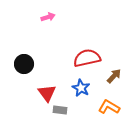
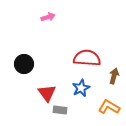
red semicircle: rotated 16 degrees clockwise
brown arrow: rotated 28 degrees counterclockwise
blue star: rotated 18 degrees clockwise
